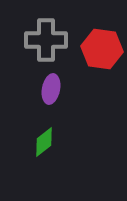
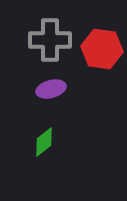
gray cross: moved 4 px right
purple ellipse: rotated 64 degrees clockwise
